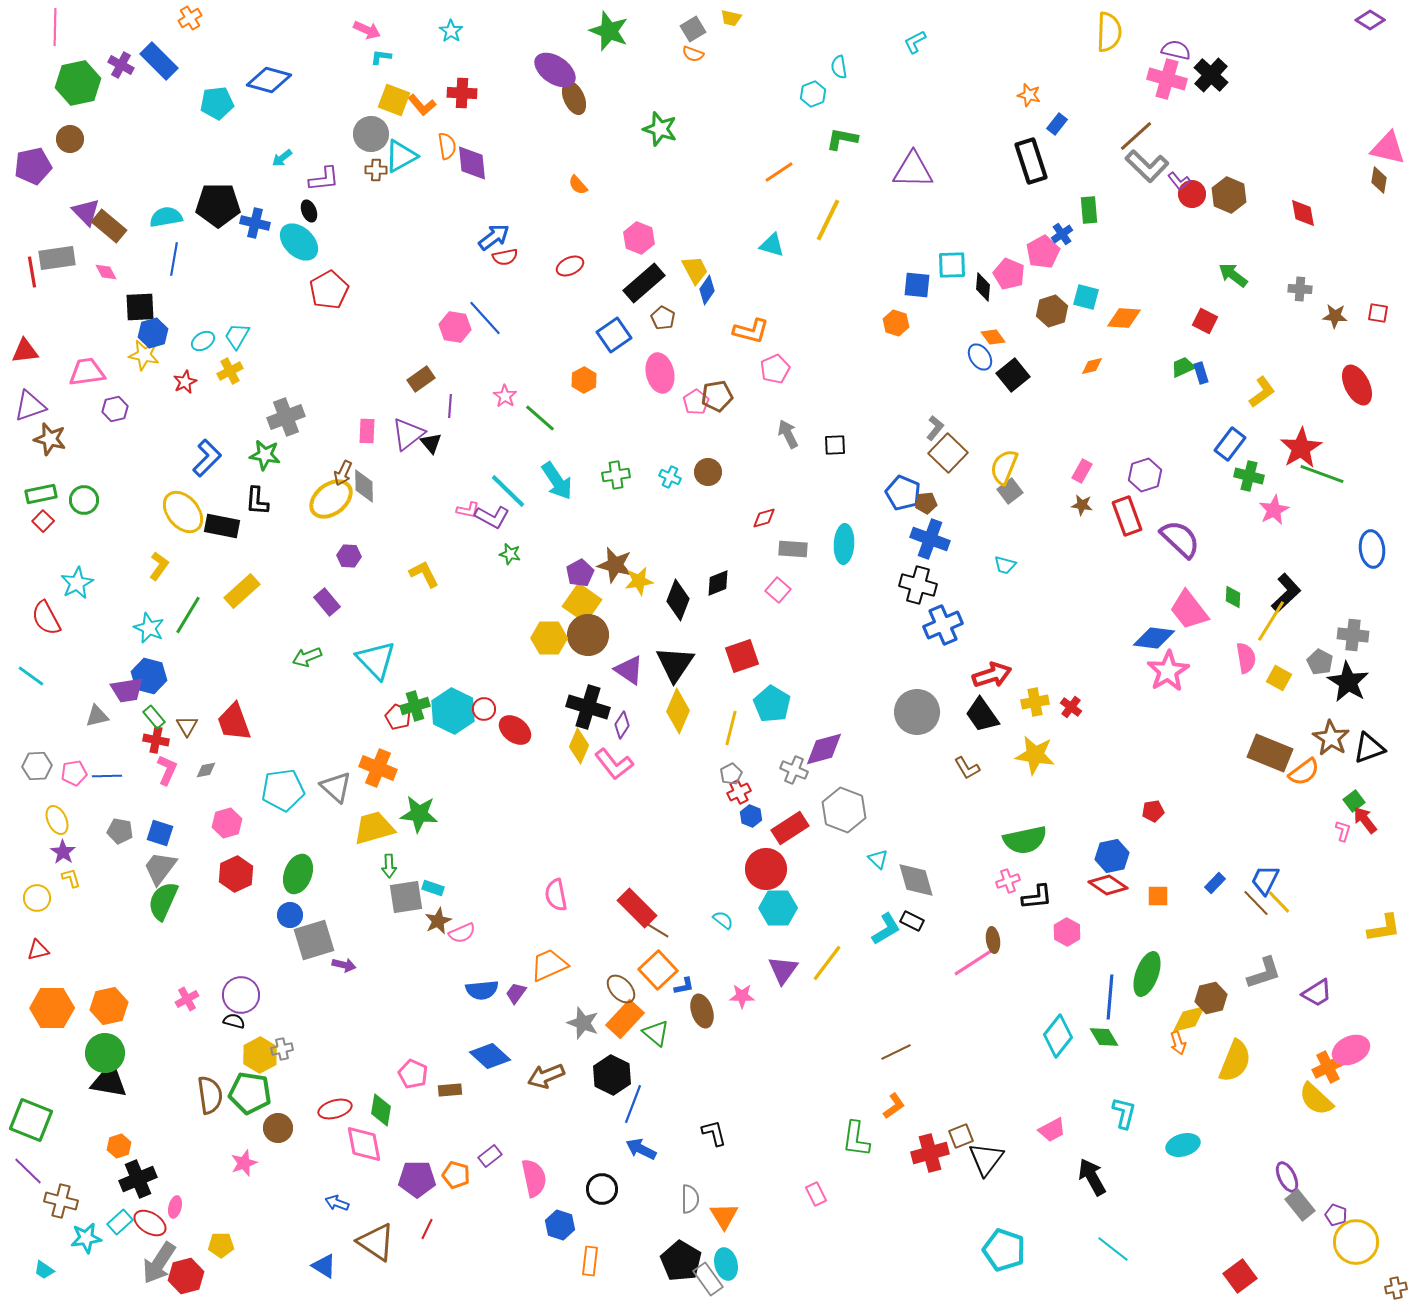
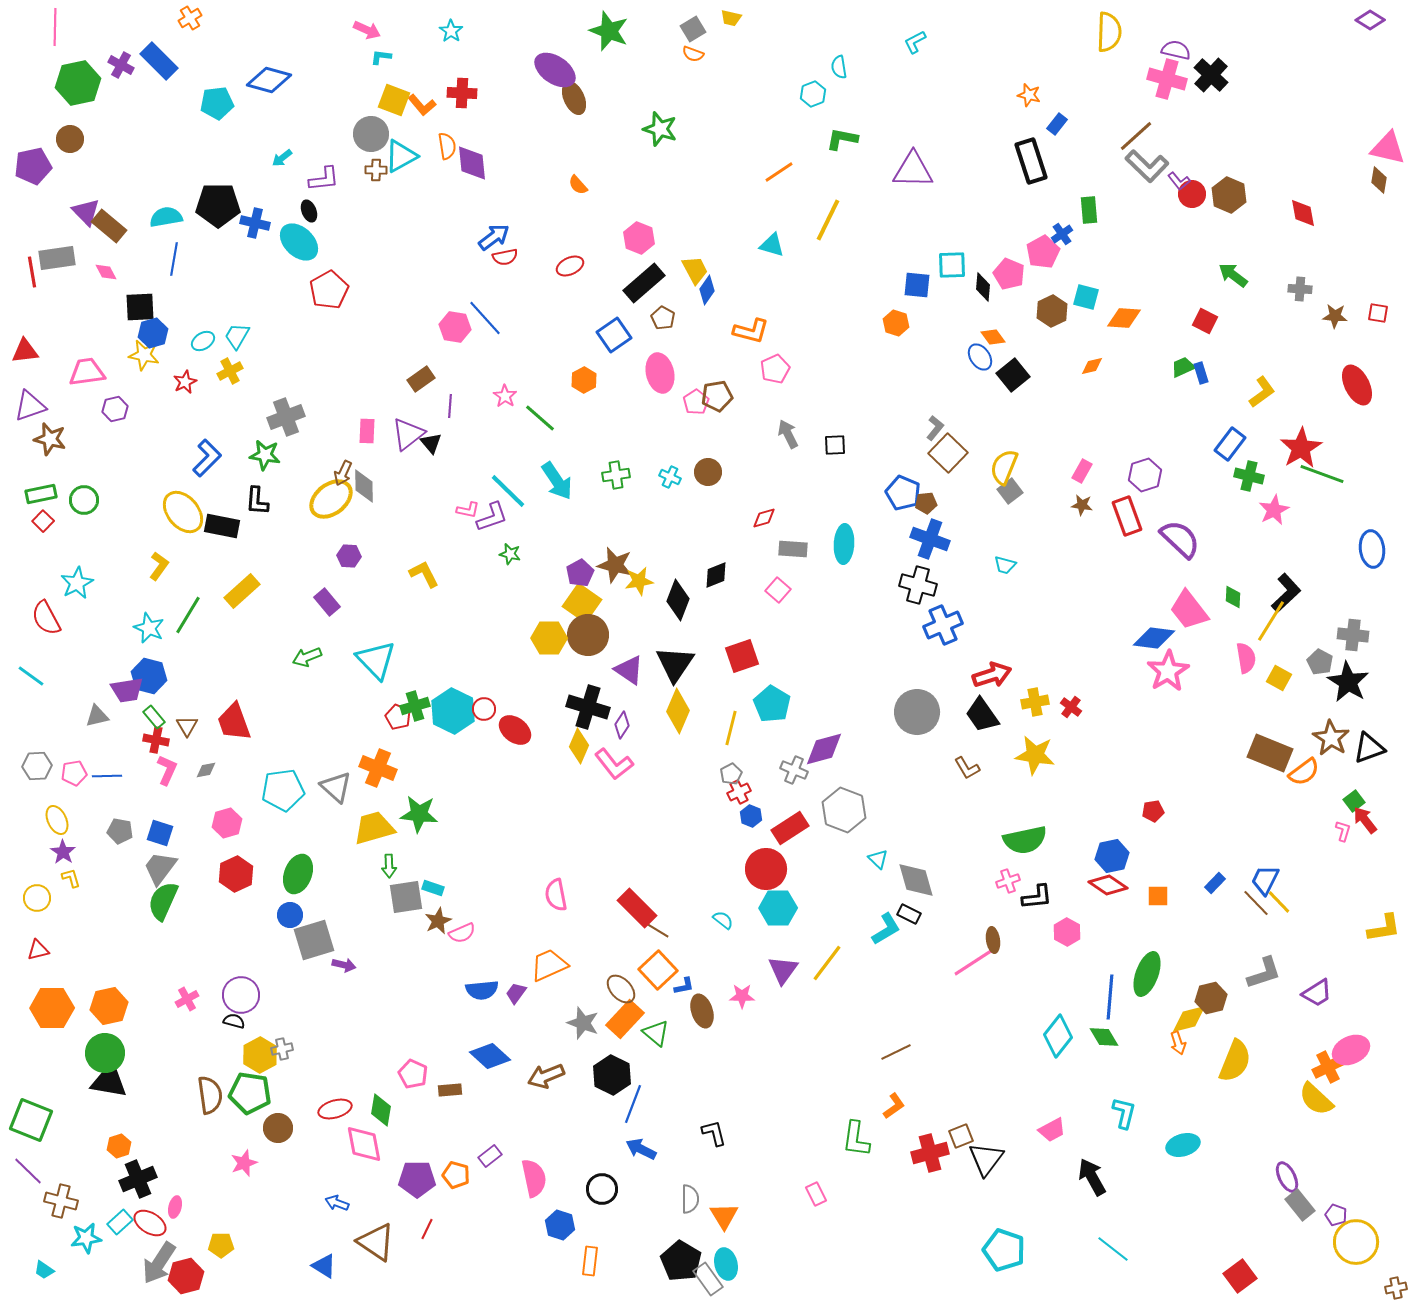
brown hexagon at (1052, 311): rotated 8 degrees counterclockwise
purple L-shape at (492, 517): rotated 48 degrees counterclockwise
black diamond at (718, 583): moved 2 px left, 8 px up
black rectangle at (912, 921): moved 3 px left, 7 px up
